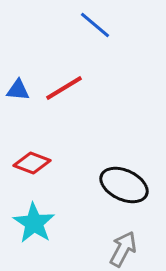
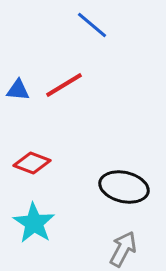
blue line: moved 3 px left
red line: moved 3 px up
black ellipse: moved 2 px down; rotated 12 degrees counterclockwise
